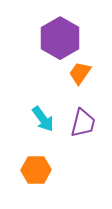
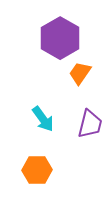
purple trapezoid: moved 7 px right, 1 px down
orange hexagon: moved 1 px right
